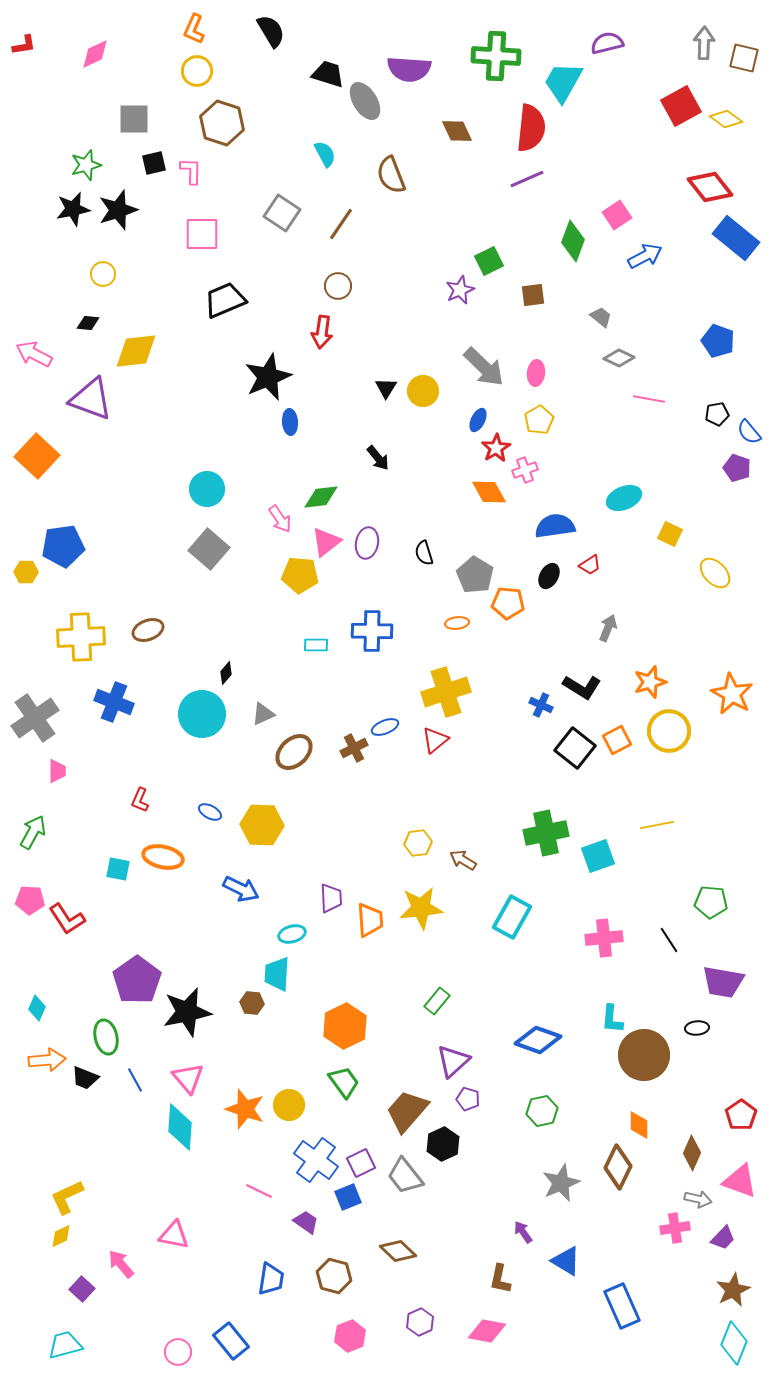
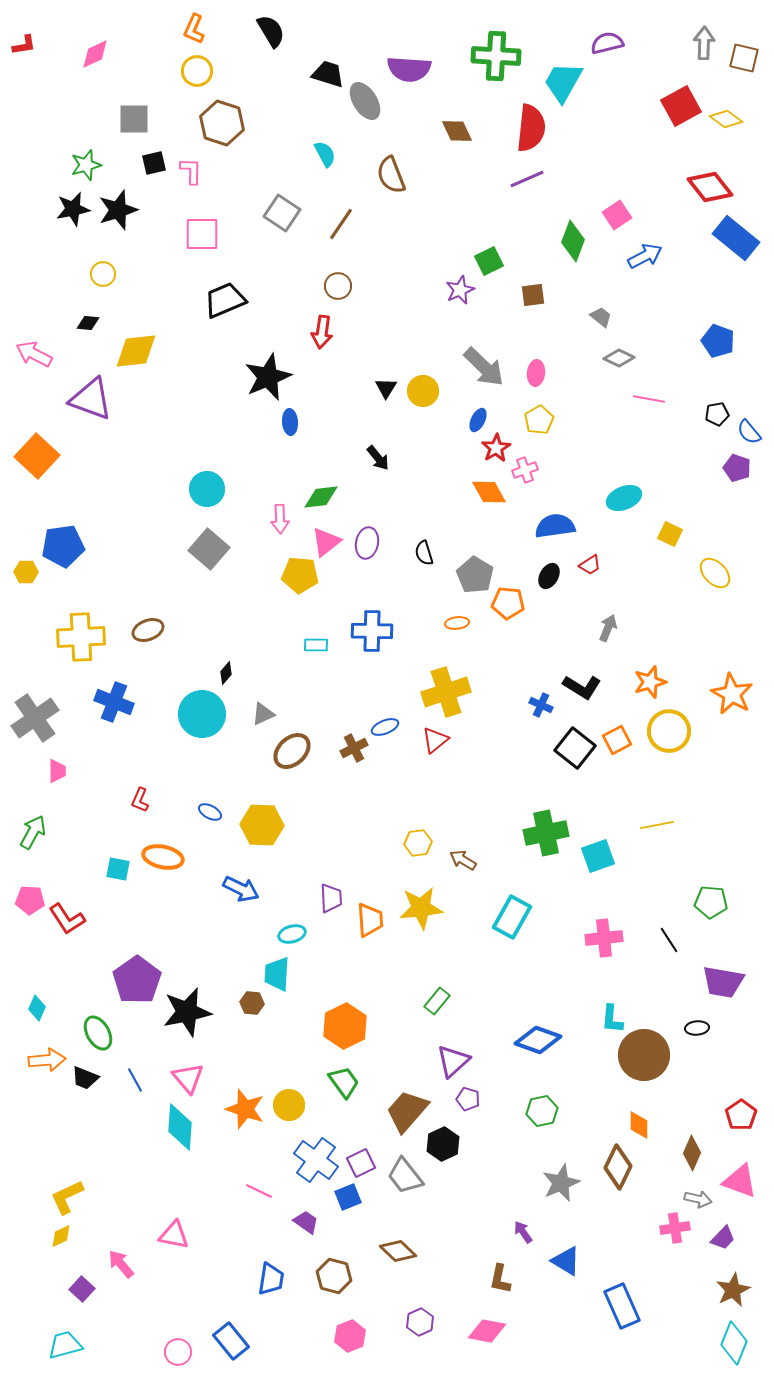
pink arrow at (280, 519): rotated 32 degrees clockwise
brown ellipse at (294, 752): moved 2 px left, 1 px up
green ellipse at (106, 1037): moved 8 px left, 4 px up; rotated 16 degrees counterclockwise
